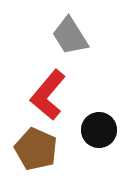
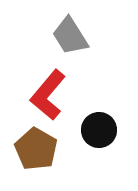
brown pentagon: rotated 6 degrees clockwise
